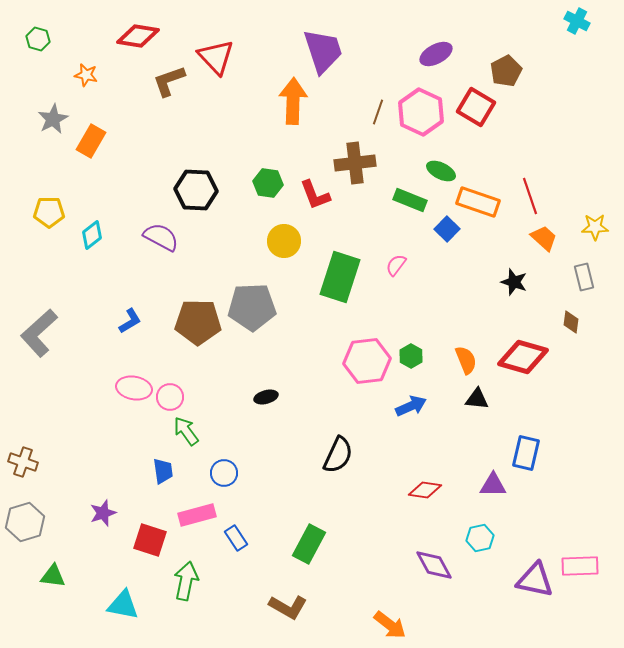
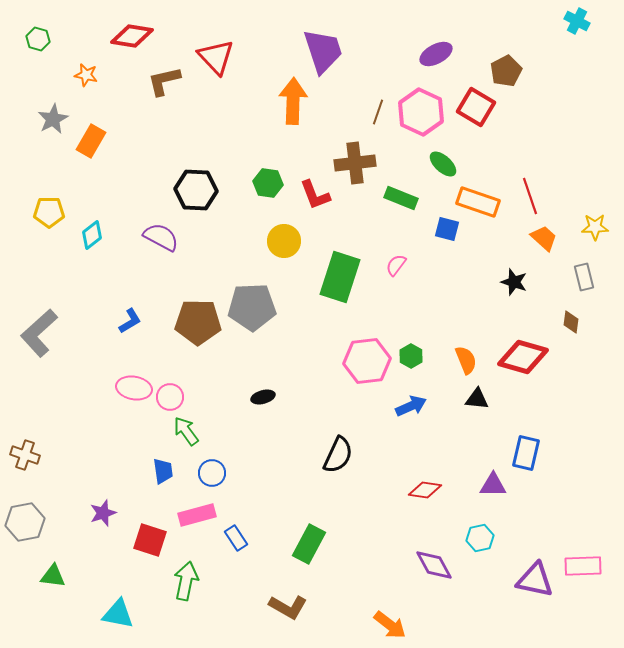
red diamond at (138, 36): moved 6 px left
brown L-shape at (169, 81): moved 5 px left; rotated 6 degrees clockwise
green ellipse at (441, 171): moved 2 px right, 7 px up; rotated 16 degrees clockwise
green rectangle at (410, 200): moved 9 px left, 2 px up
blue square at (447, 229): rotated 30 degrees counterclockwise
black ellipse at (266, 397): moved 3 px left
brown cross at (23, 462): moved 2 px right, 7 px up
blue circle at (224, 473): moved 12 px left
gray hexagon at (25, 522): rotated 6 degrees clockwise
pink rectangle at (580, 566): moved 3 px right
cyan triangle at (123, 605): moved 5 px left, 9 px down
